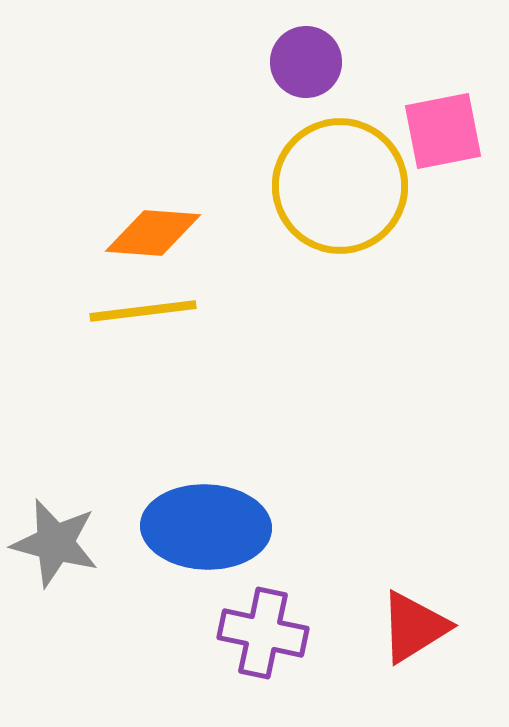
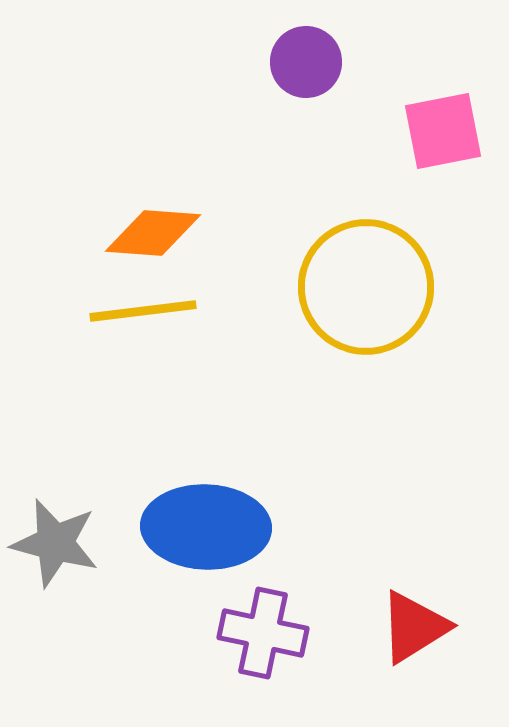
yellow circle: moved 26 px right, 101 px down
